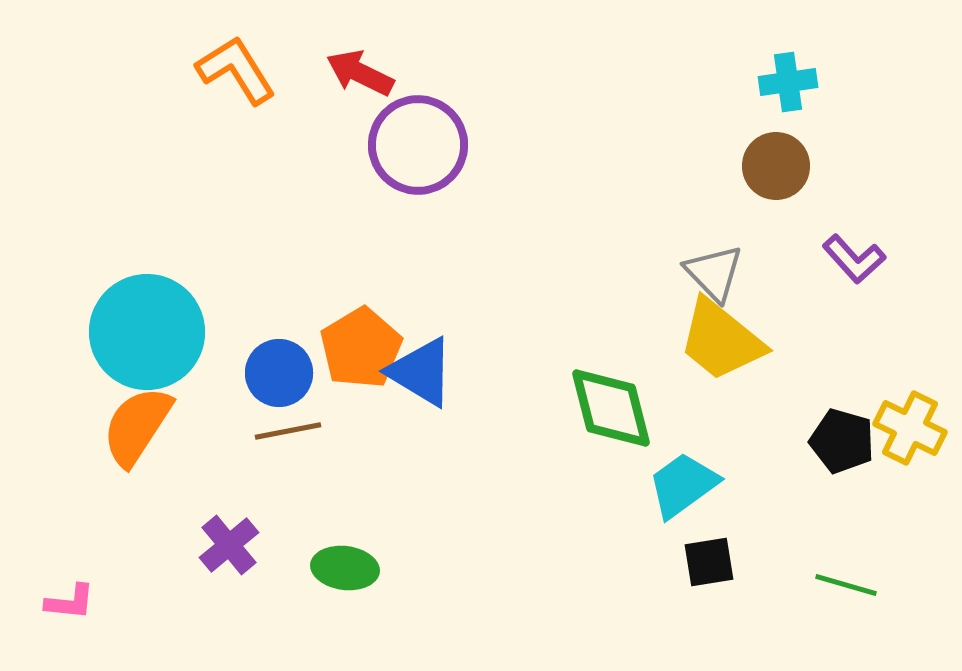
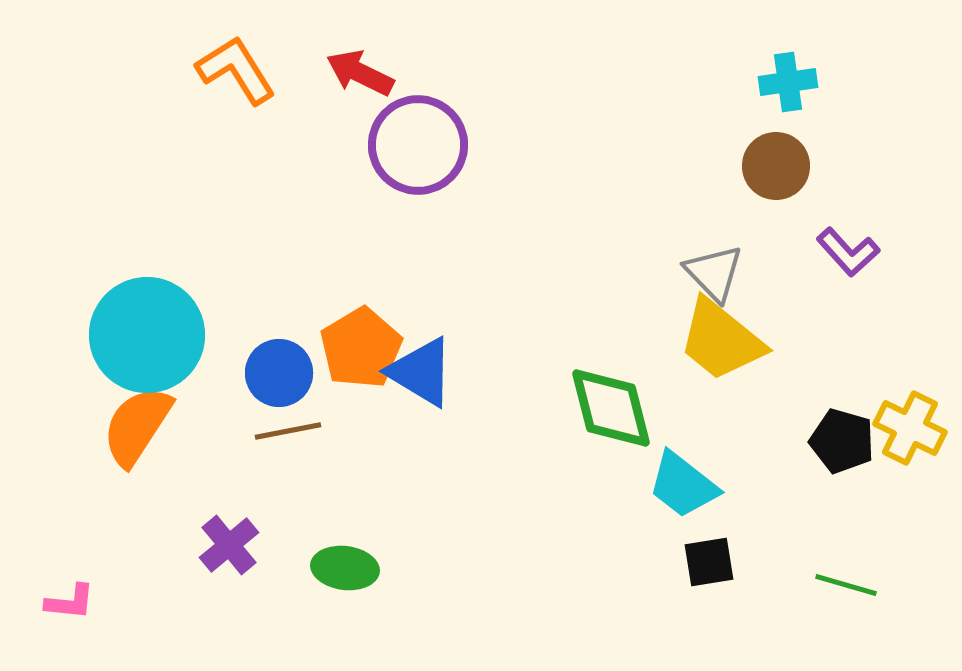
purple L-shape: moved 6 px left, 7 px up
cyan circle: moved 3 px down
cyan trapezoid: rotated 106 degrees counterclockwise
